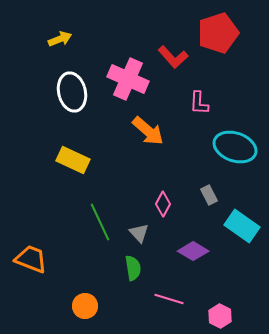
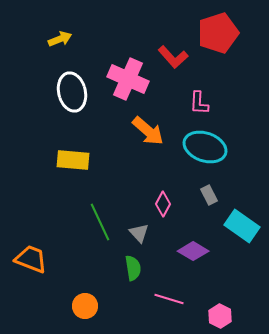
cyan ellipse: moved 30 px left
yellow rectangle: rotated 20 degrees counterclockwise
